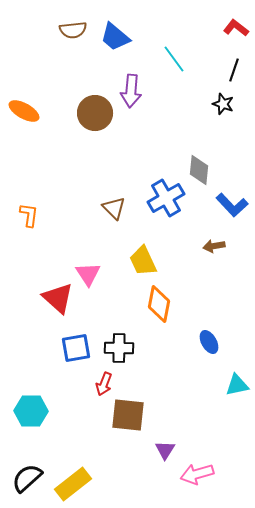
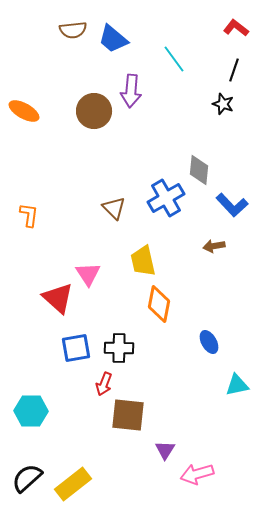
blue trapezoid: moved 2 px left, 2 px down
brown circle: moved 1 px left, 2 px up
yellow trapezoid: rotated 12 degrees clockwise
